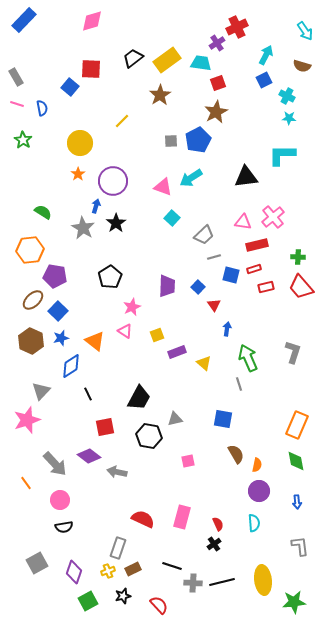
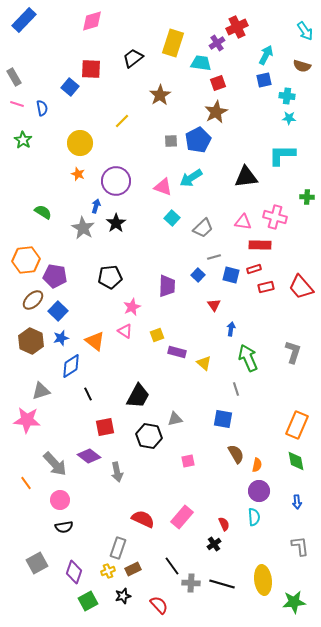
yellow rectangle at (167, 60): moved 6 px right, 17 px up; rotated 36 degrees counterclockwise
gray rectangle at (16, 77): moved 2 px left
blue square at (264, 80): rotated 14 degrees clockwise
cyan cross at (287, 96): rotated 21 degrees counterclockwise
orange star at (78, 174): rotated 16 degrees counterclockwise
purple circle at (113, 181): moved 3 px right
pink cross at (273, 217): moved 2 px right; rotated 35 degrees counterclockwise
gray trapezoid at (204, 235): moved 1 px left, 7 px up
red rectangle at (257, 245): moved 3 px right; rotated 15 degrees clockwise
orange hexagon at (30, 250): moved 4 px left, 10 px down
green cross at (298, 257): moved 9 px right, 60 px up
black pentagon at (110, 277): rotated 25 degrees clockwise
blue square at (198, 287): moved 12 px up
blue arrow at (227, 329): moved 4 px right
purple rectangle at (177, 352): rotated 36 degrees clockwise
gray line at (239, 384): moved 3 px left, 5 px down
gray triangle at (41, 391): rotated 30 degrees clockwise
black trapezoid at (139, 398): moved 1 px left, 2 px up
pink star at (27, 420): rotated 24 degrees clockwise
gray arrow at (117, 472): rotated 114 degrees counterclockwise
pink rectangle at (182, 517): rotated 25 degrees clockwise
cyan semicircle at (254, 523): moved 6 px up
red semicircle at (218, 524): moved 6 px right
black line at (172, 566): rotated 36 degrees clockwise
black line at (222, 582): moved 2 px down; rotated 30 degrees clockwise
gray cross at (193, 583): moved 2 px left
